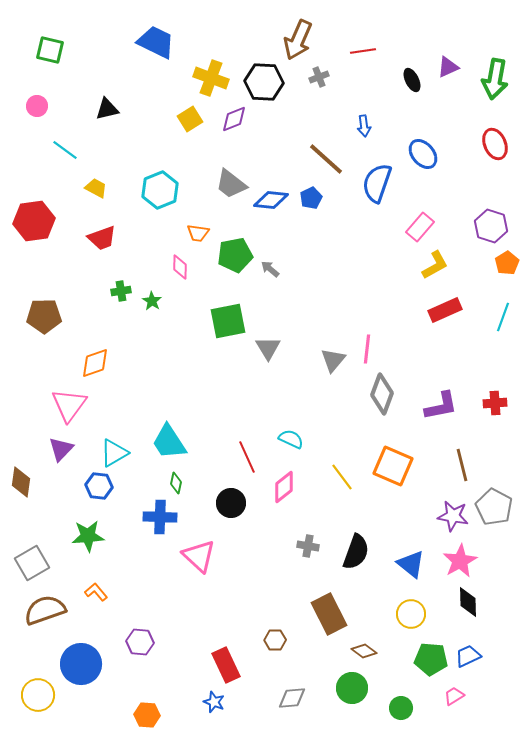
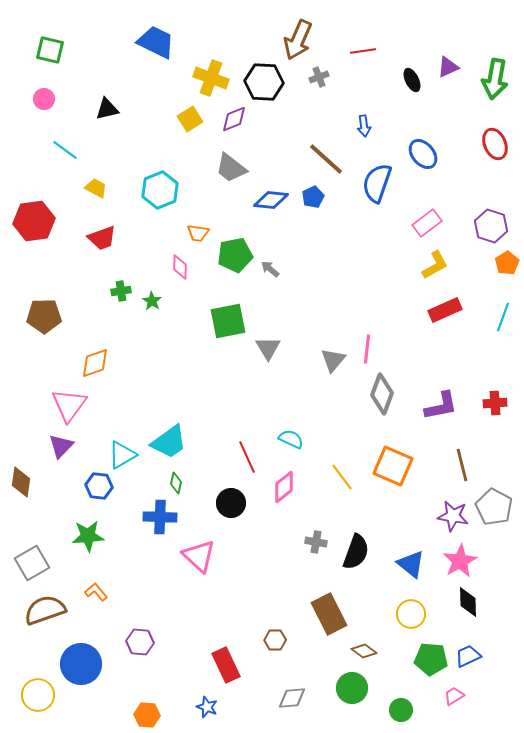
pink circle at (37, 106): moved 7 px right, 7 px up
gray trapezoid at (231, 184): moved 16 px up
blue pentagon at (311, 198): moved 2 px right, 1 px up
pink rectangle at (420, 227): moved 7 px right, 4 px up; rotated 12 degrees clockwise
cyan trapezoid at (169, 442): rotated 93 degrees counterclockwise
purple triangle at (61, 449): moved 3 px up
cyan triangle at (114, 453): moved 8 px right, 2 px down
gray cross at (308, 546): moved 8 px right, 4 px up
blue star at (214, 702): moved 7 px left, 5 px down
green circle at (401, 708): moved 2 px down
